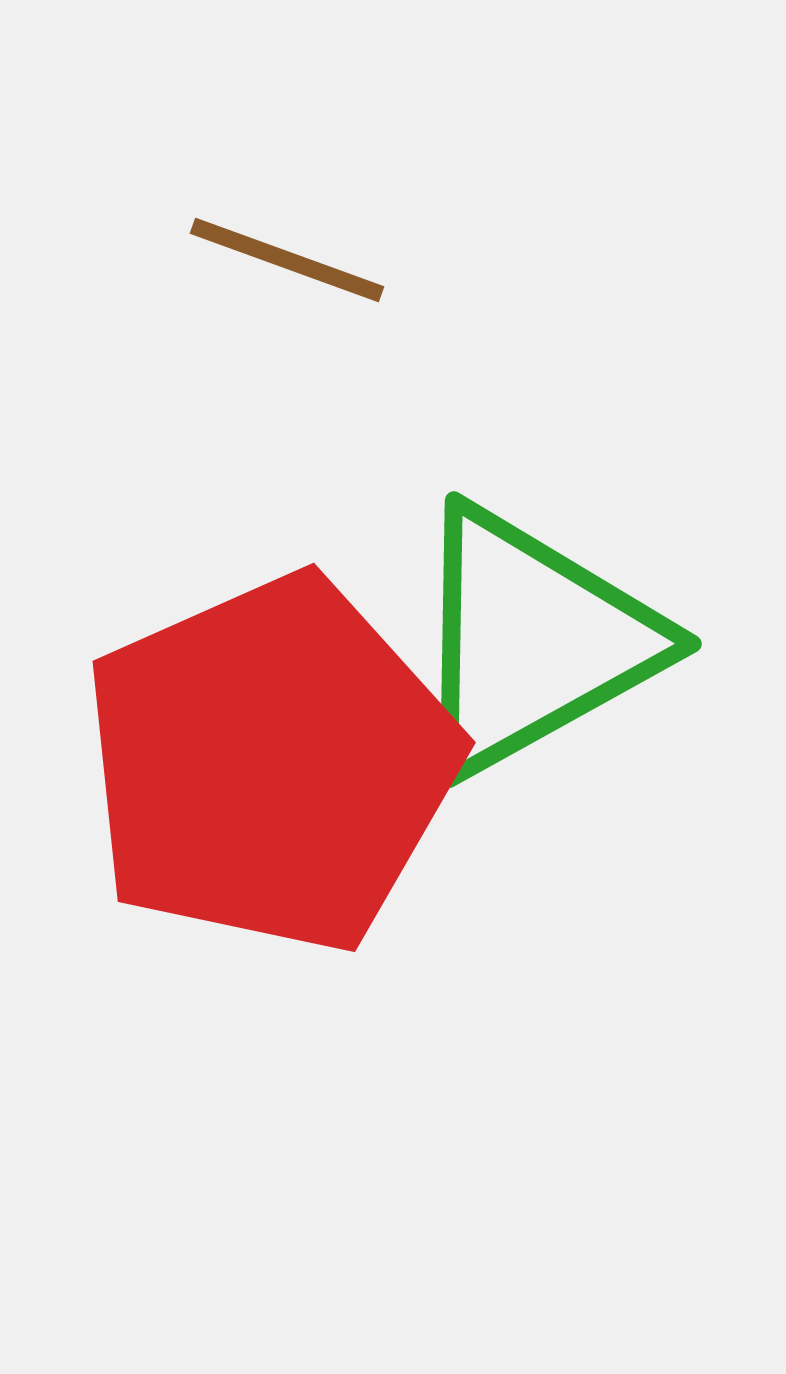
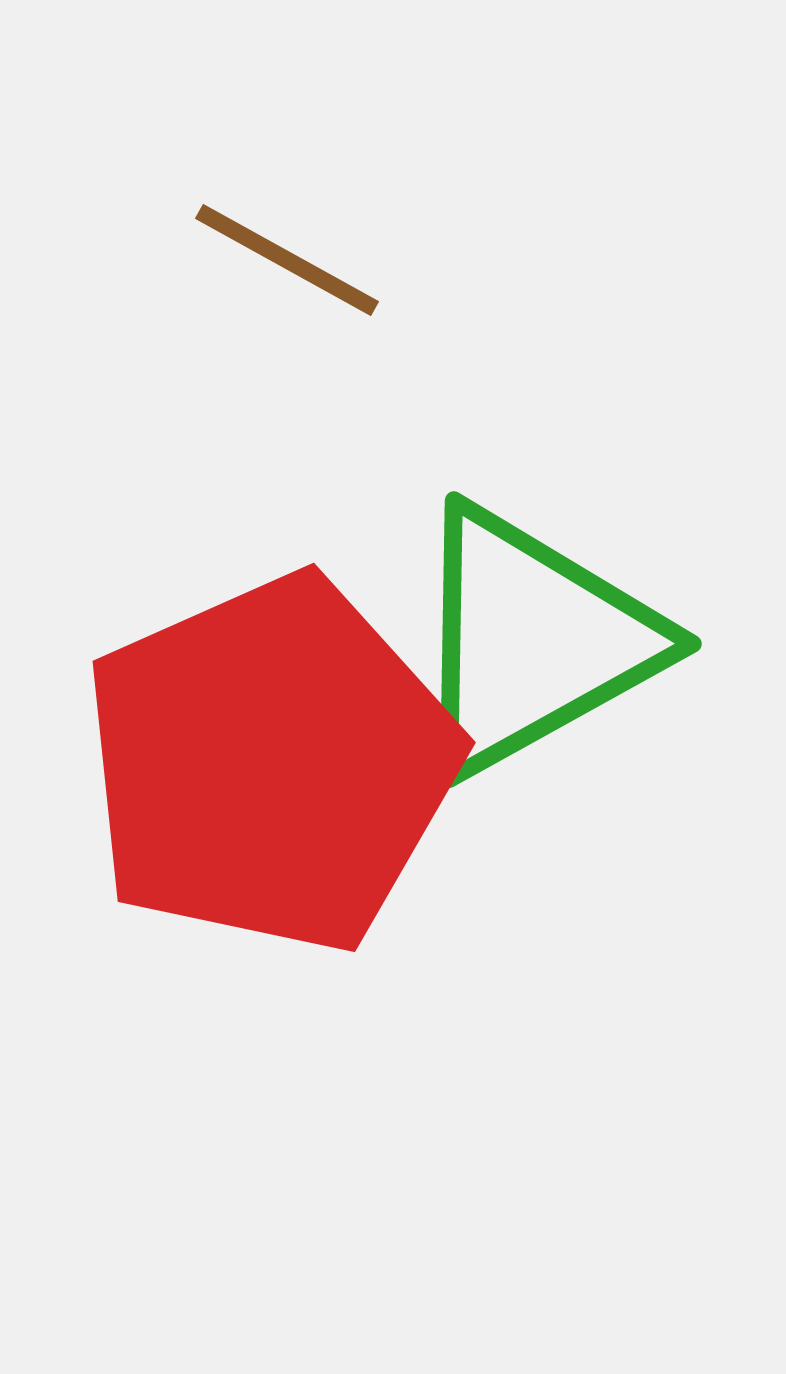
brown line: rotated 9 degrees clockwise
